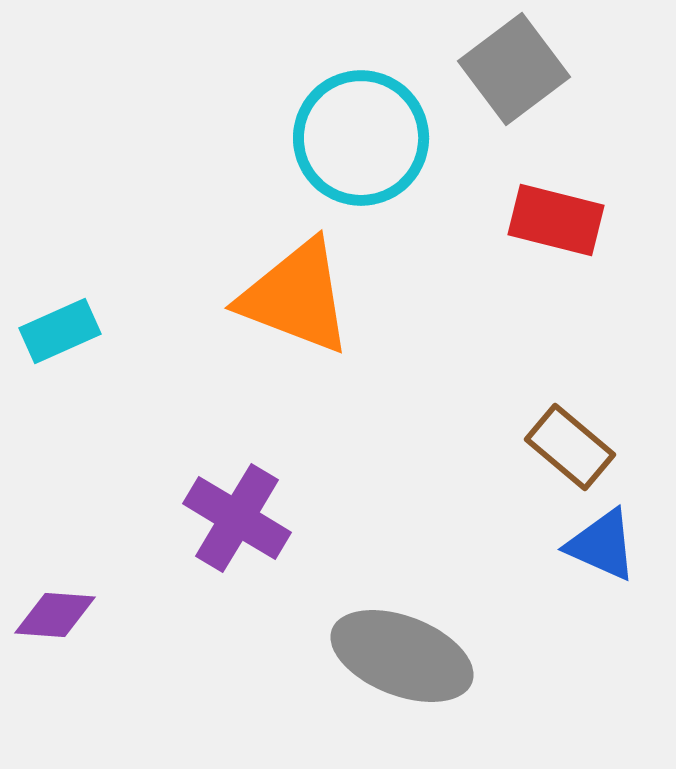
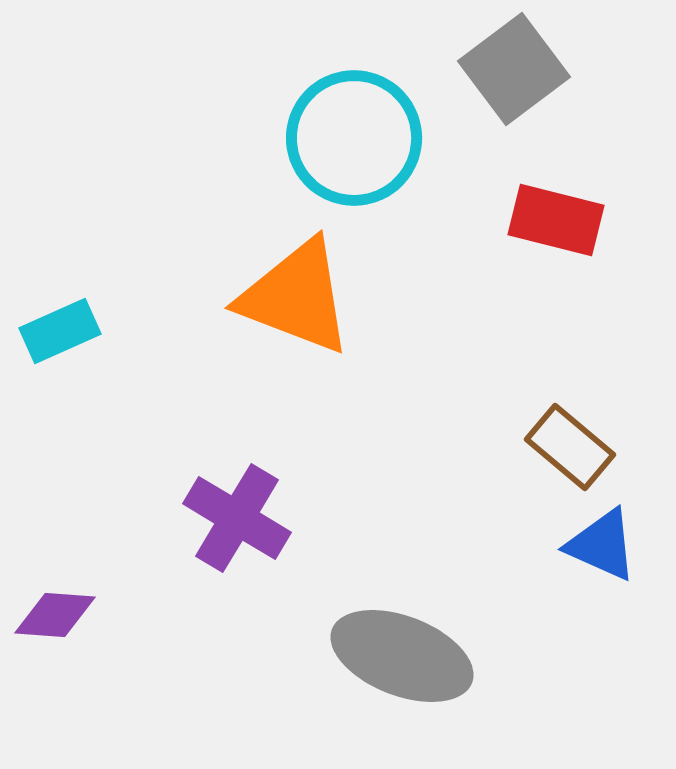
cyan circle: moved 7 px left
